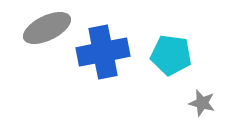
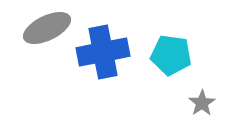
gray star: rotated 24 degrees clockwise
